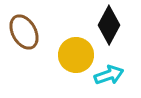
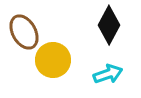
yellow circle: moved 23 px left, 5 px down
cyan arrow: moved 1 px left, 1 px up
